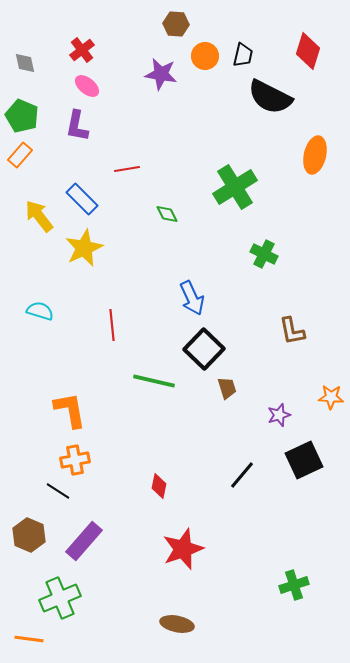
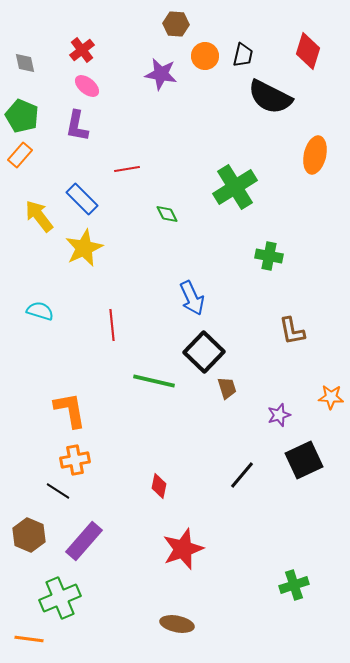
green cross at (264, 254): moved 5 px right, 2 px down; rotated 16 degrees counterclockwise
black square at (204, 349): moved 3 px down
